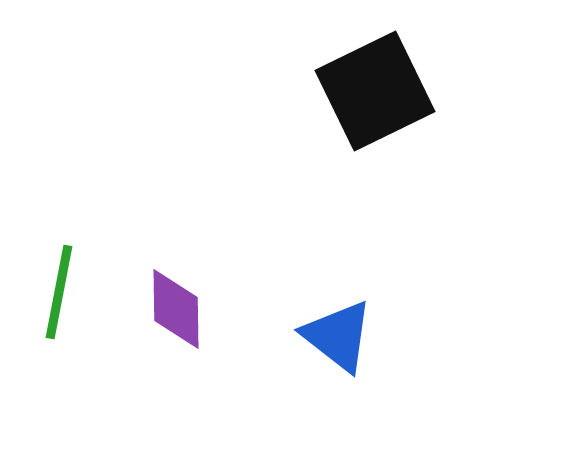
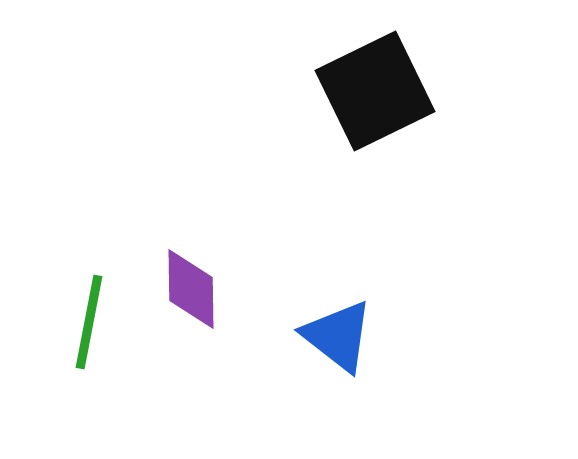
green line: moved 30 px right, 30 px down
purple diamond: moved 15 px right, 20 px up
